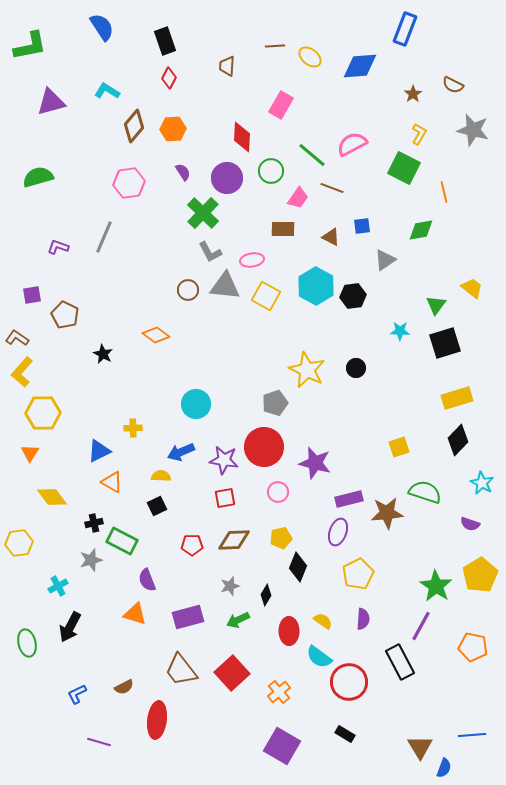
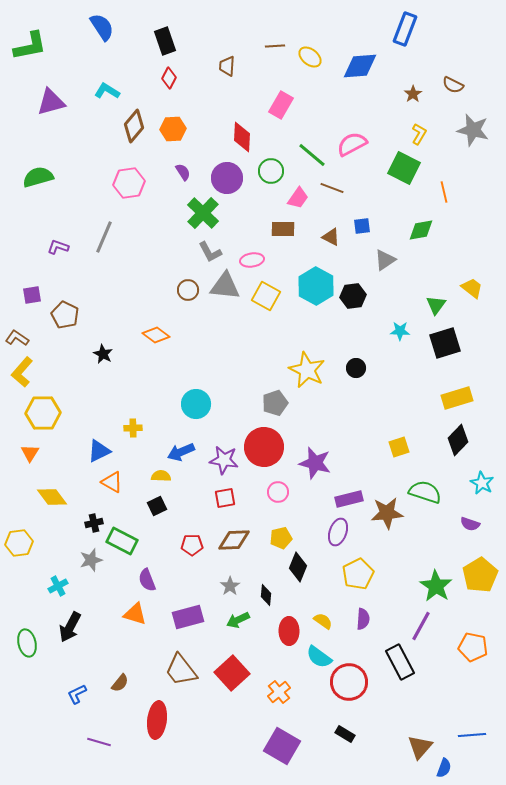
gray star at (230, 586): rotated 18 degrees counterclockwise
black diamond at (266, 595): rotated 25 degrees counterclockwise
brown semicircle at (124, 687): moved 4 px left, 4 px up; rotated 24 degrees counterclockwise
brown triangle at (420, 747): rotated 12 degrees clockwise
